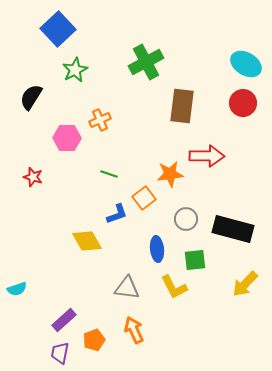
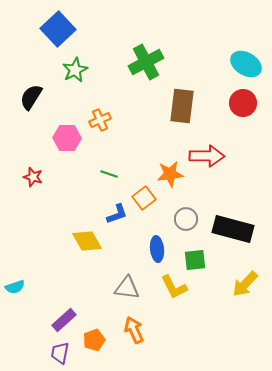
cyan semicircle: moved 2 px left, 2 px up
